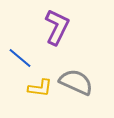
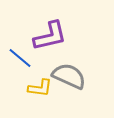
purple L-shape: moved 7 px left, 9 px down; rotated 51 degrees clockwise
gray semicircle: moved 7 px left, 6 px up
